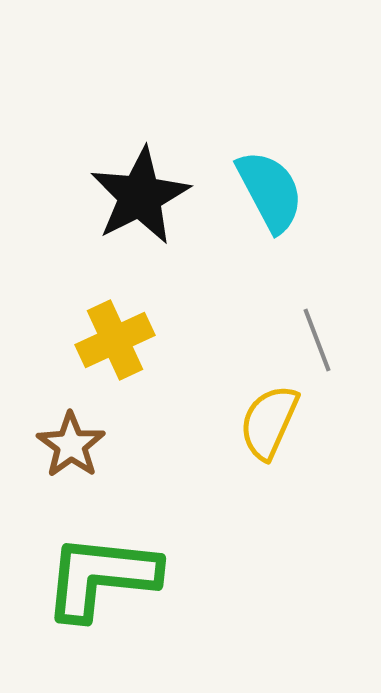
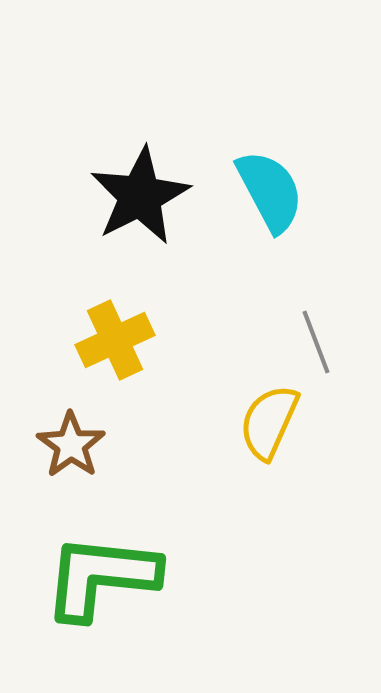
gray line: moved 1 px left, 2 px down
